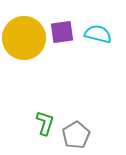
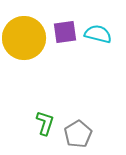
purple square: moved 3 px right
gray pentagon: moved 2 px right, 1 px up
